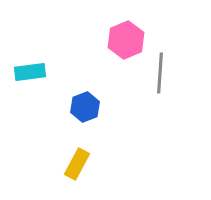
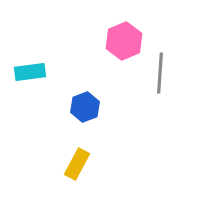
pink hexagon: moved 2 px left, 1 px down
